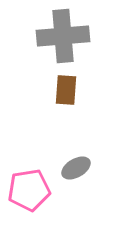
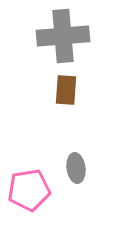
gray ellipse: rotated 68 degrees counterclockwise
